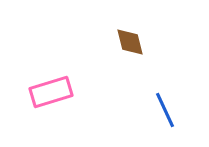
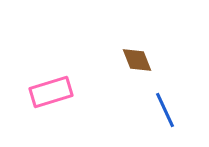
brown diamond: moved 7 px right, 18 px down; rotated 8 degrees counterclockwise
